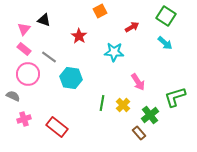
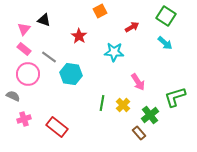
cyan hexagon: moved 4 px up
